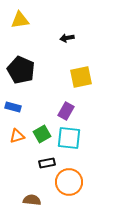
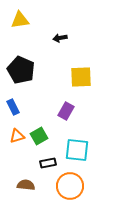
black arrow: moved 7 px left
yellow square: rotated 10 degrees clockwise
blue rectangle: rotated 49 degrees clockwise
green square: moved 3 px left, 2 px down
cyan square: moved 8 px right, 12 px down
black rectangle: moved 1 px right
orange circle: moved 1 px right, 4 px down
brown semicircle: moved 6 px left, 15 px up
